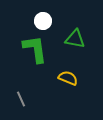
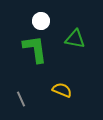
white circle: moved 2 px left
yellow semicircle: moved 6 px left, 12 px down
